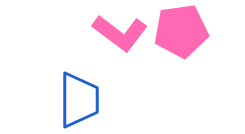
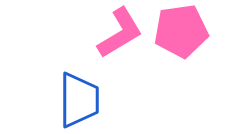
pink L-shape: rotated 68 degrees counterclockwise
